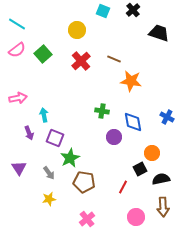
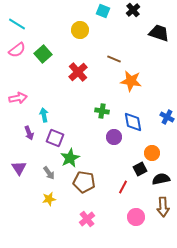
yellow circle: moved 3 px right
red cross: moved 3 px left, 11 px down
